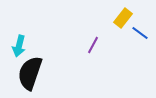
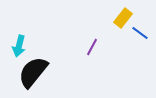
purple line: moved 1 px left, 2 px down
black semicircle: moved 3 px right, 1 px up; rotated 20 degrees clockwise
